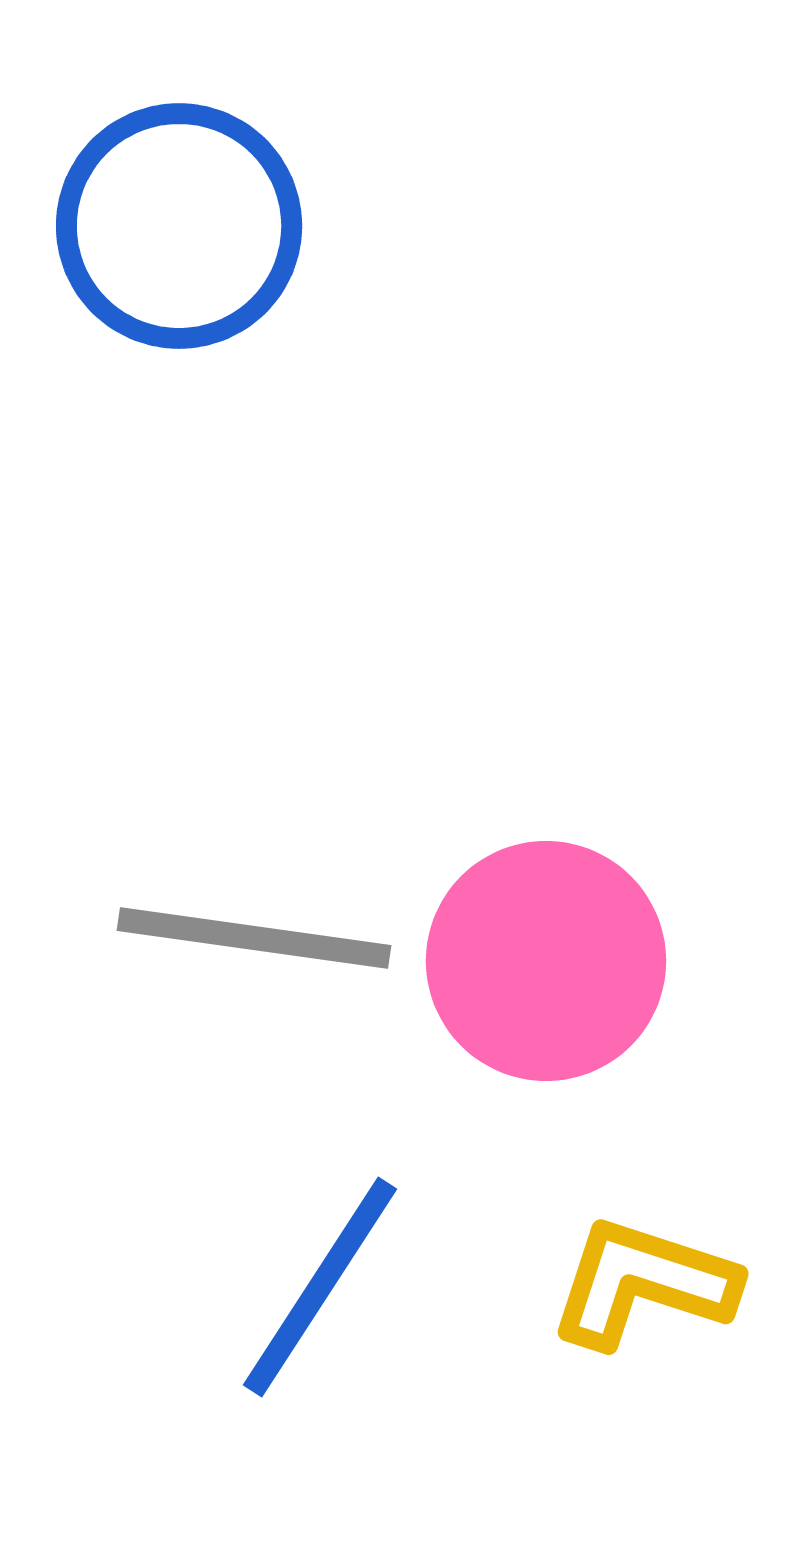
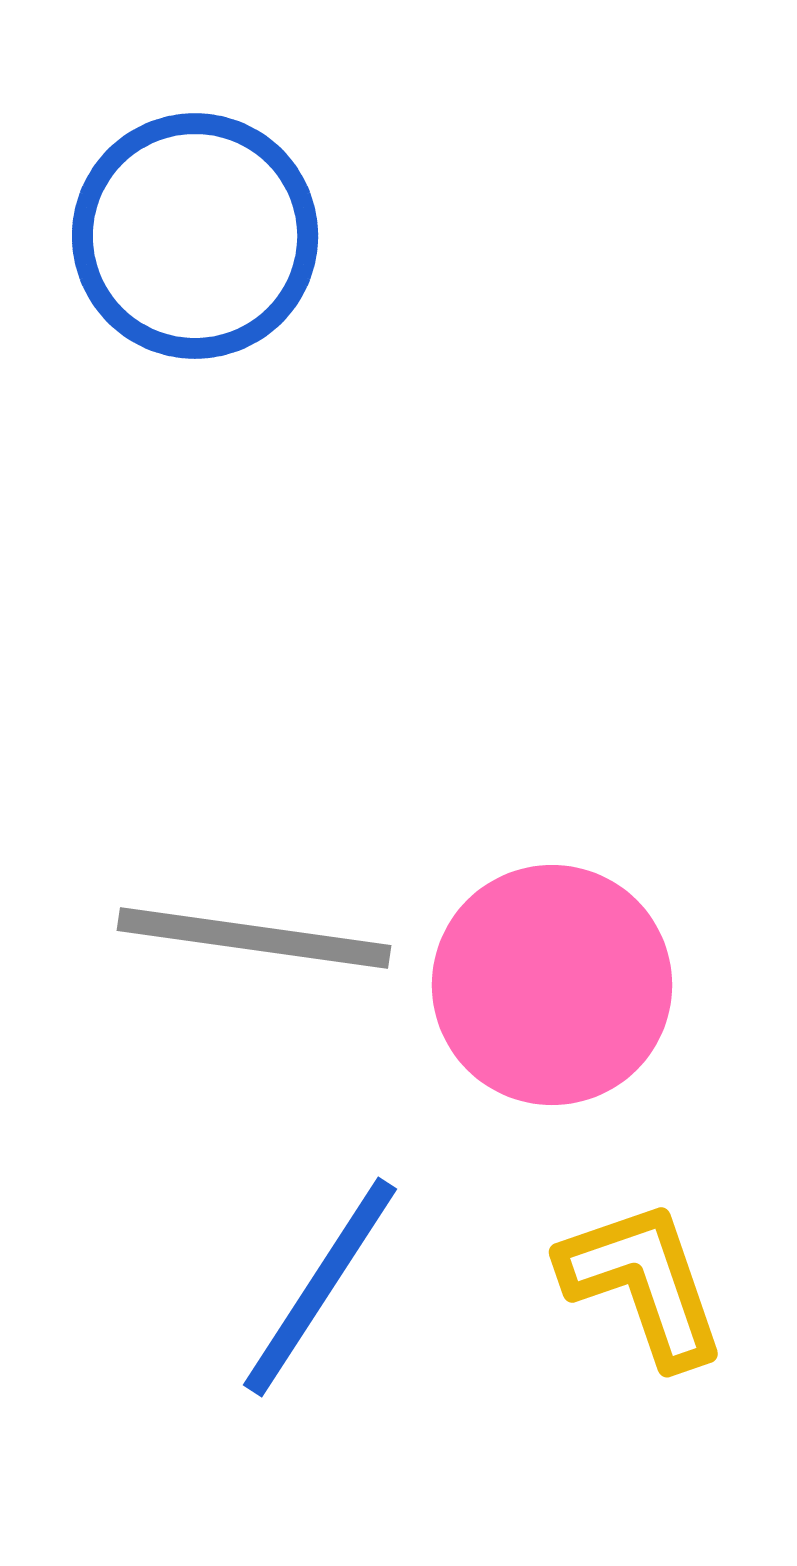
blue circle: moved 16 px right, 10 px down
pink circle: moved 6 px right, 24 px down
yellow L-shape: rotated 53 degrees clockwise
